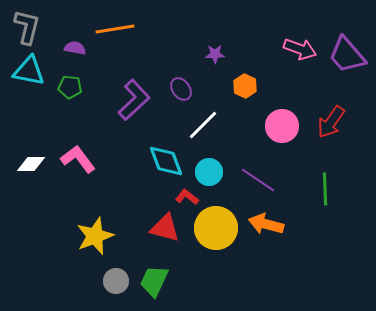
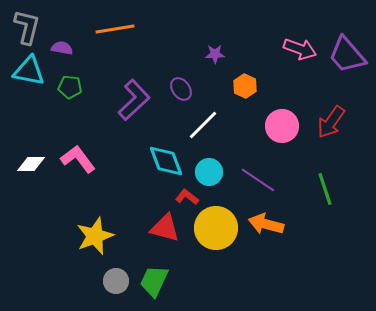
purple semicircle: moved 13 px left
green line: rotated 16 degrees counterclockwise
